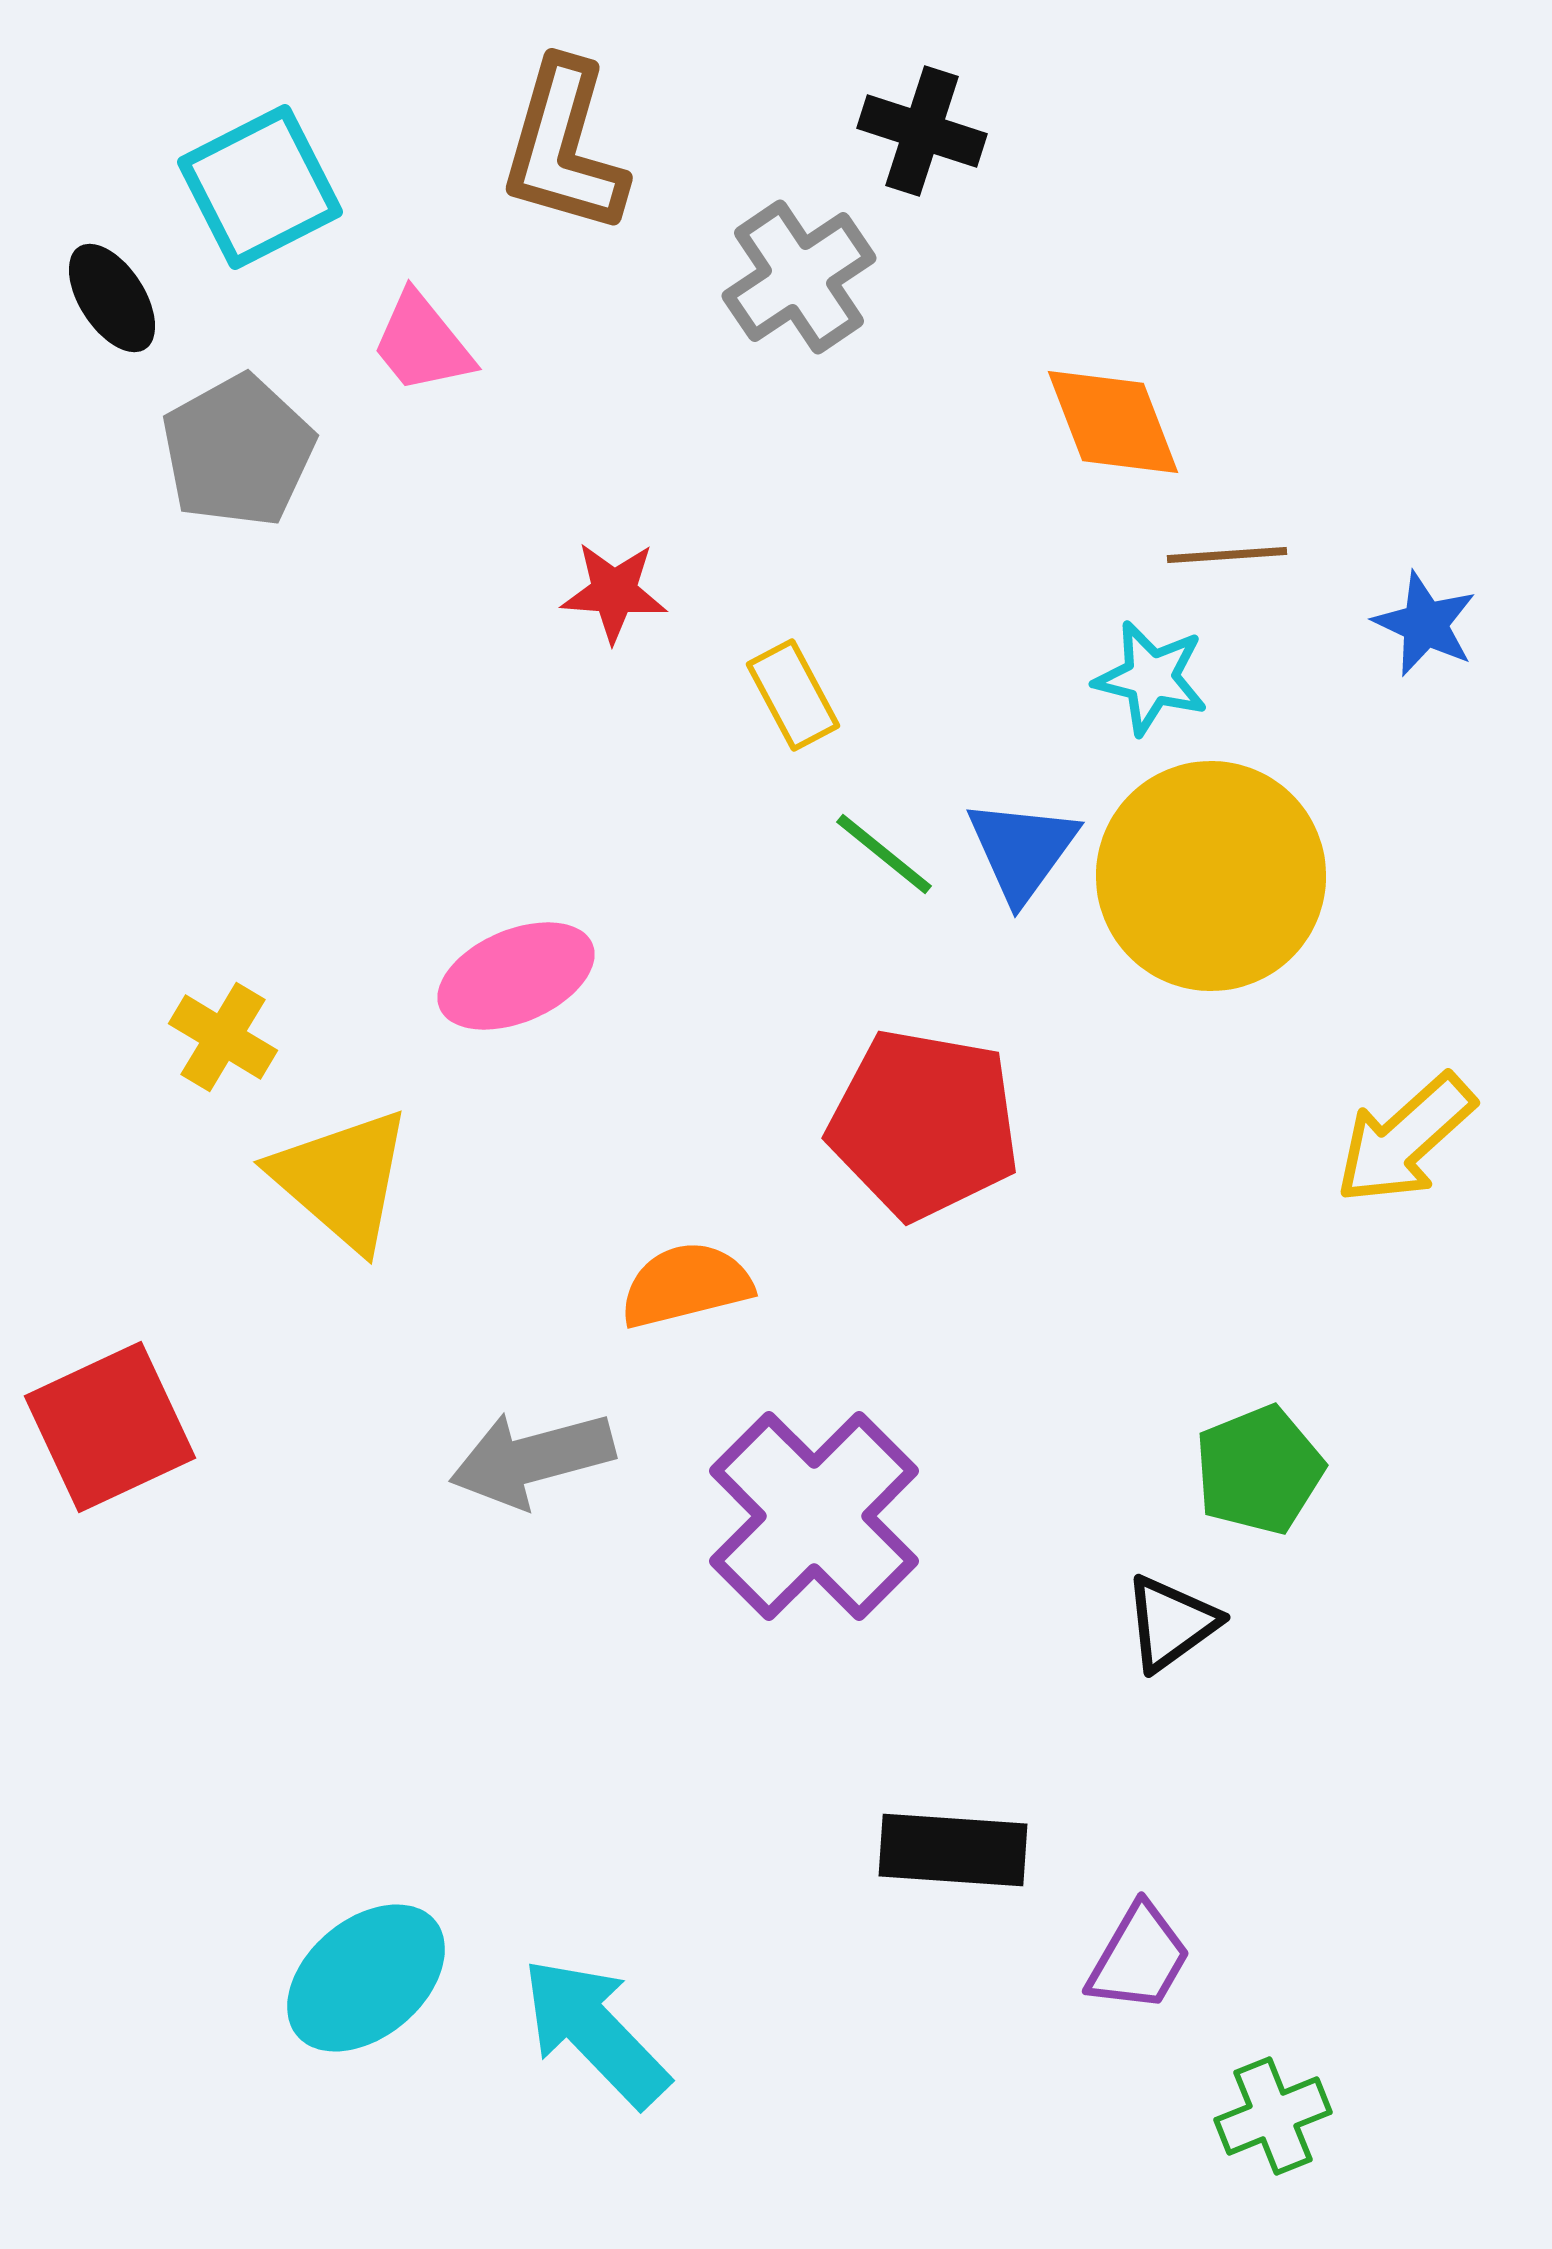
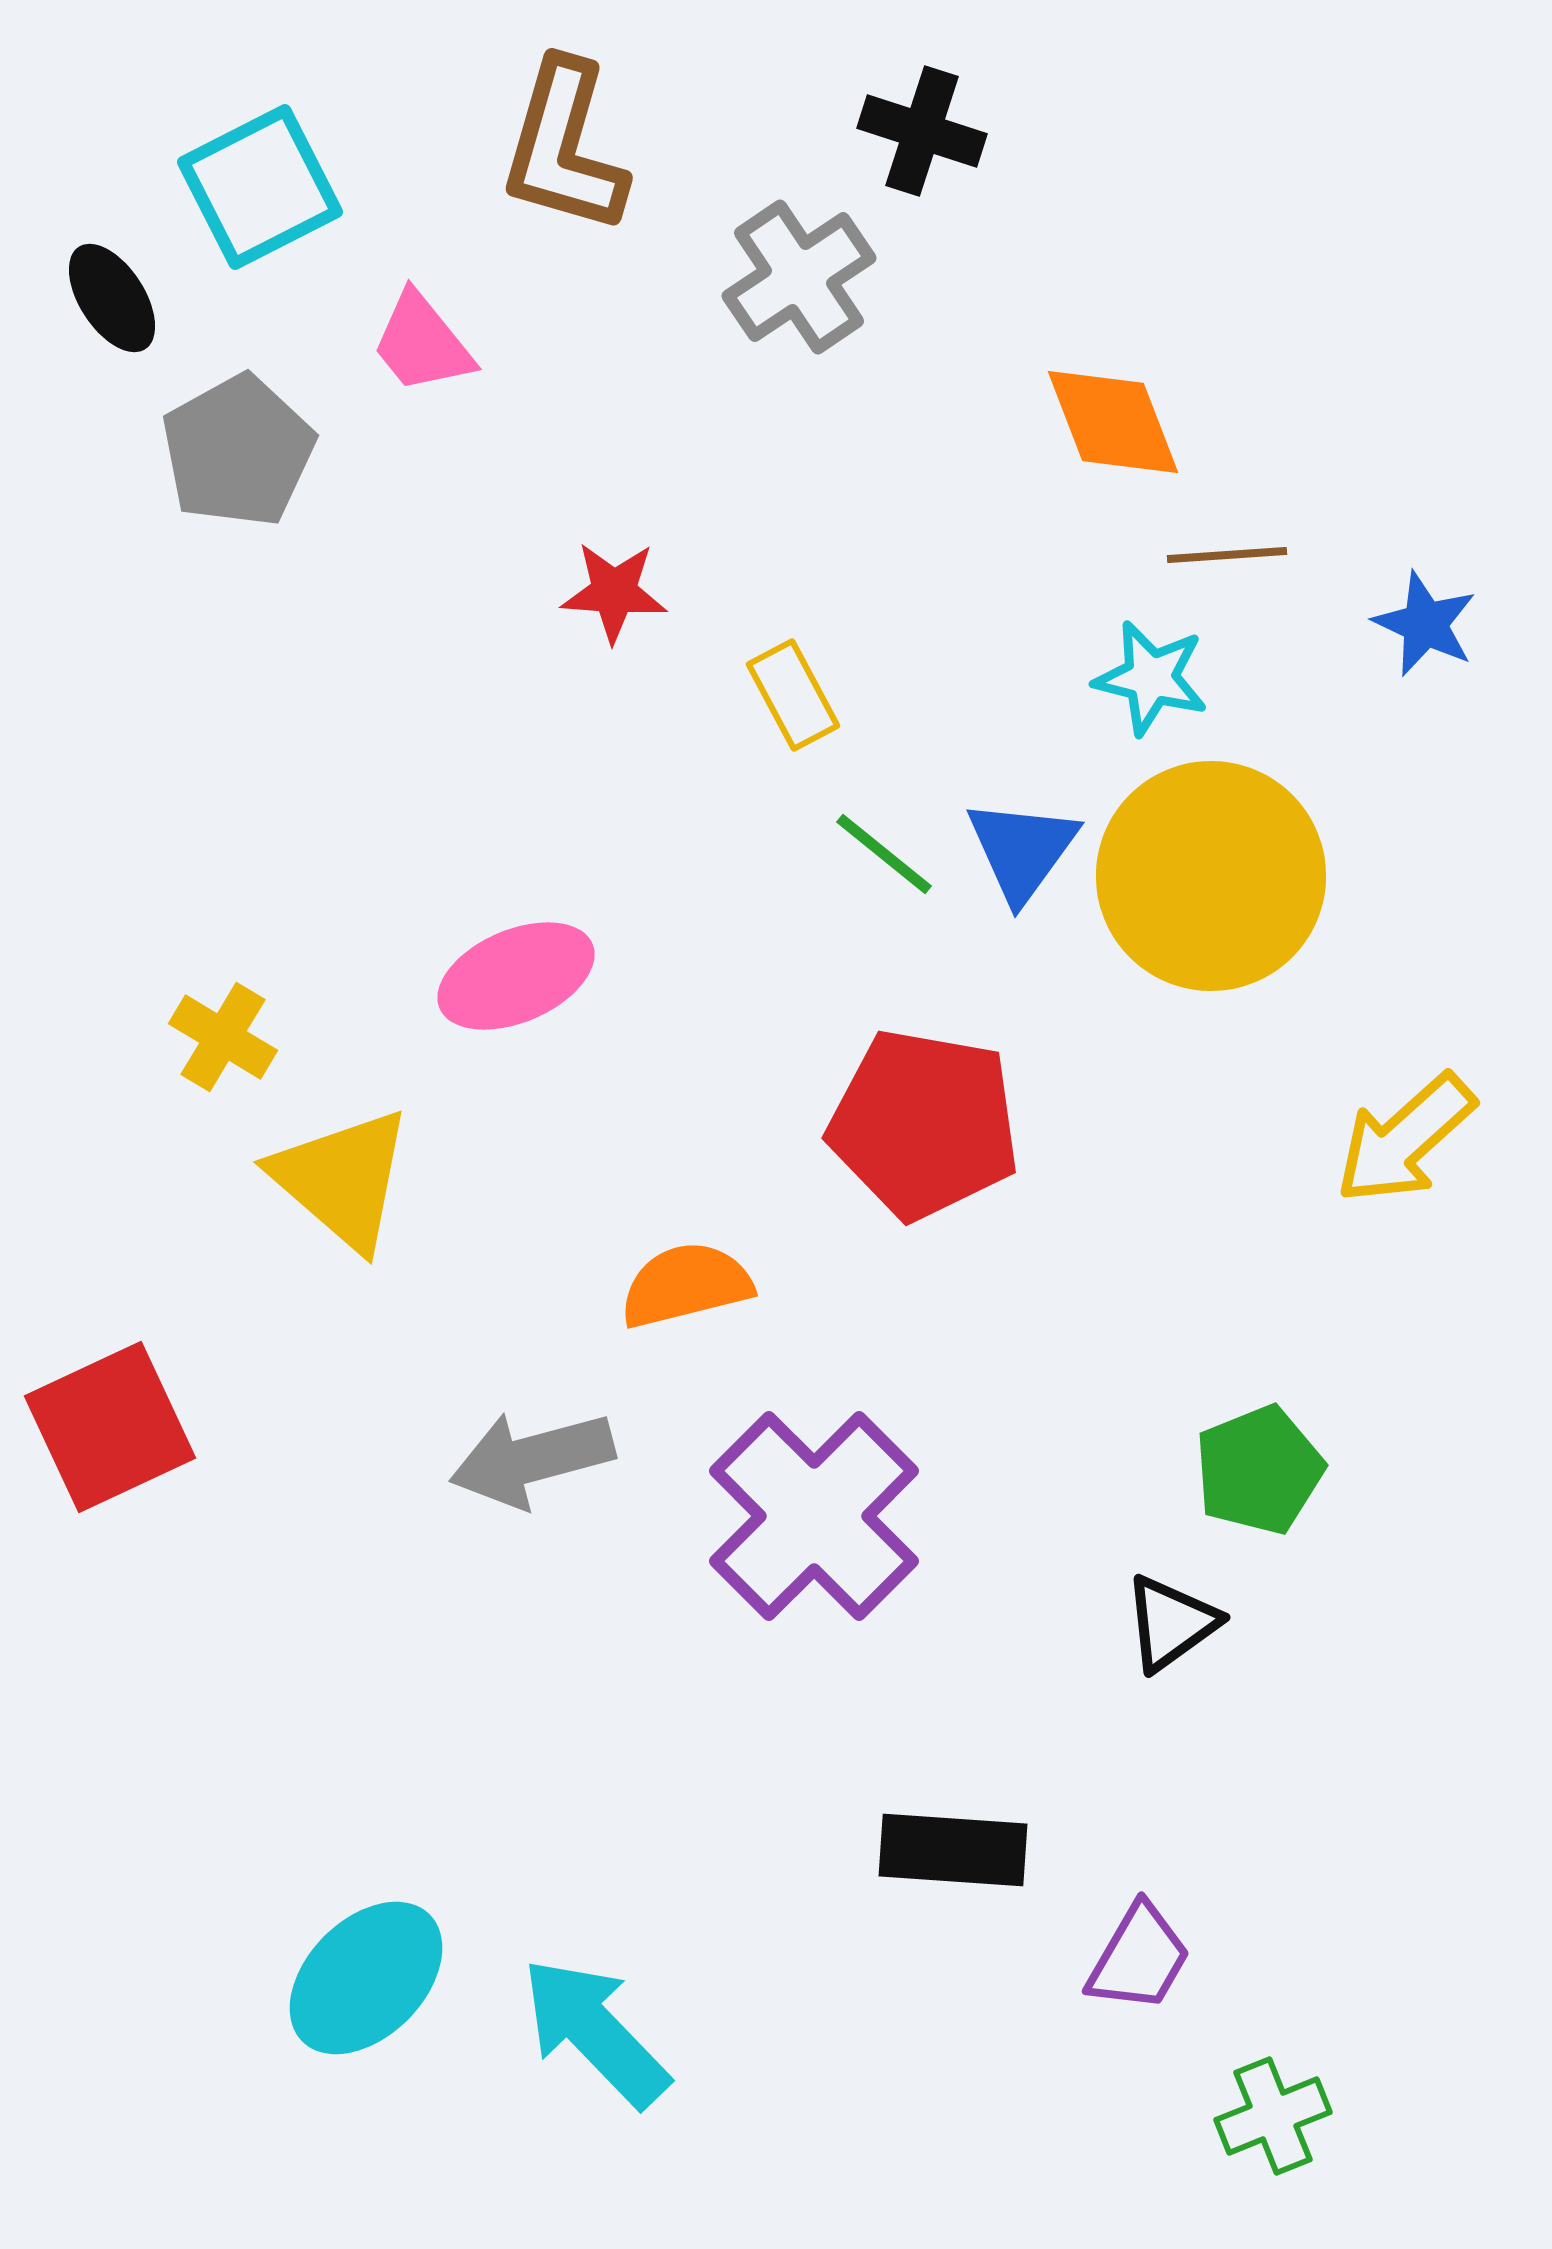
cyan ellipse: rotated 5 degrees counterclockwise
